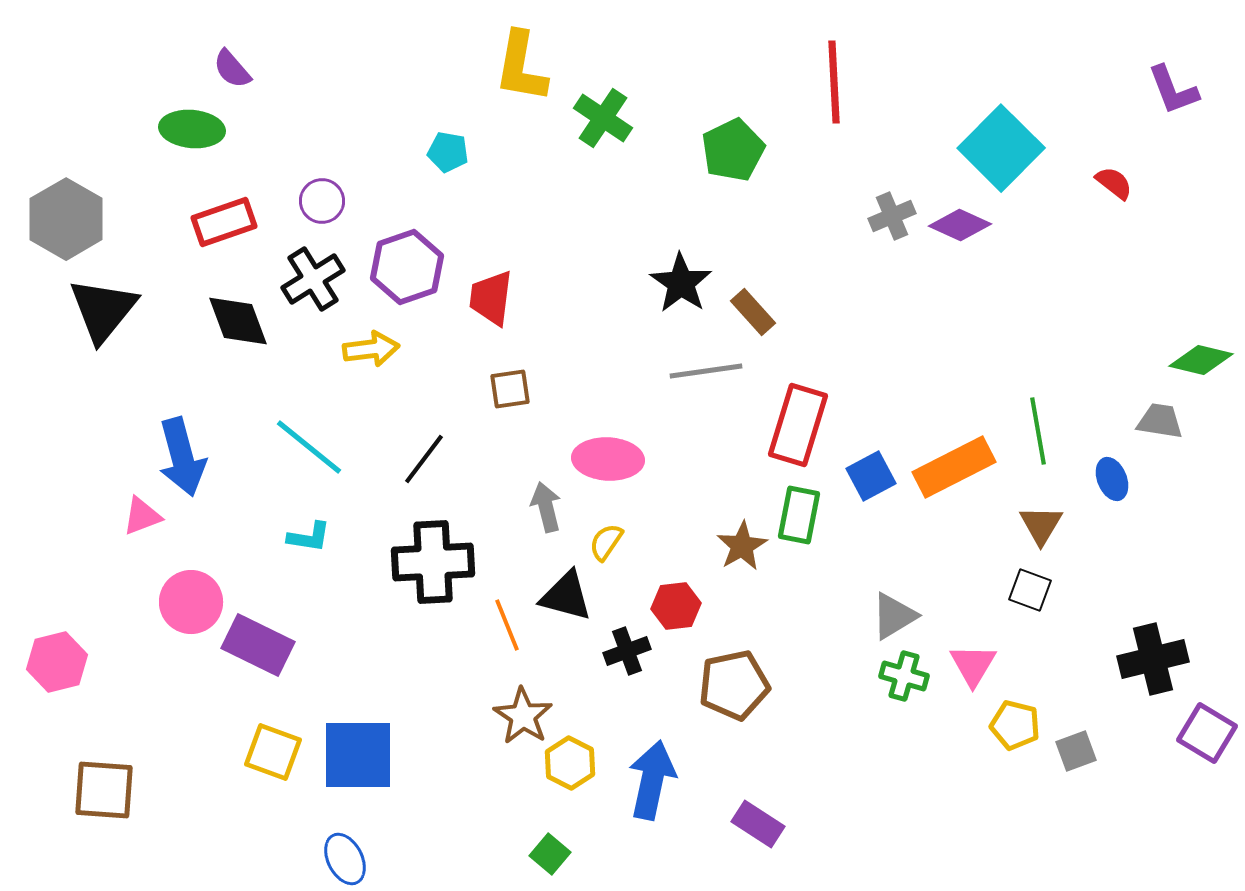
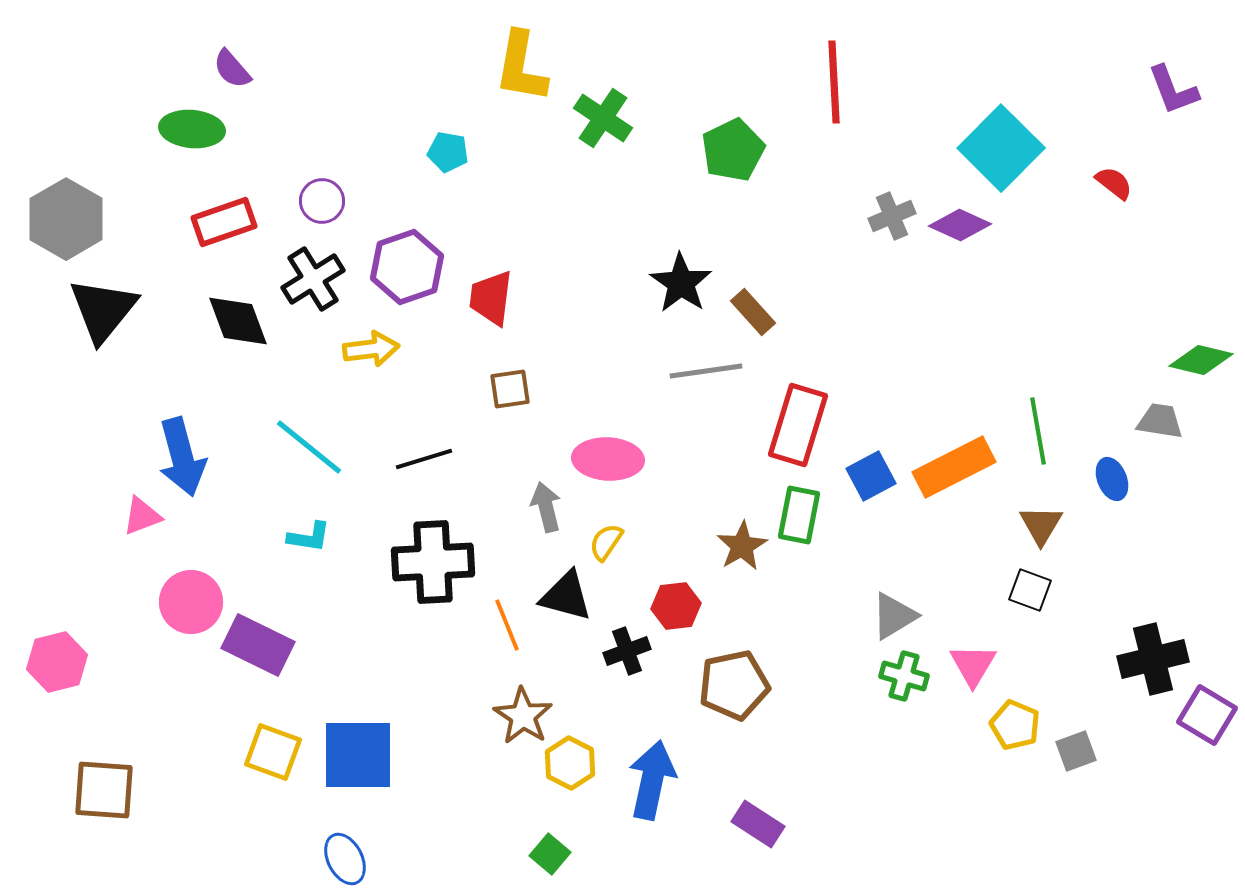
black line at (424, 459): rotated 36 degrees clockwise
yellow pentagon at (1015, 725): rotated 9 degrees clockwise
purple square at (1207, 733): moved 18 px up
